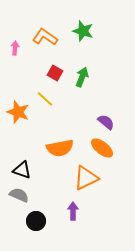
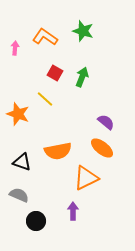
orange star: moved 2 px down
orange semicircle: moved 2 px left, 3 px down
black triangle: moved 8 px up
